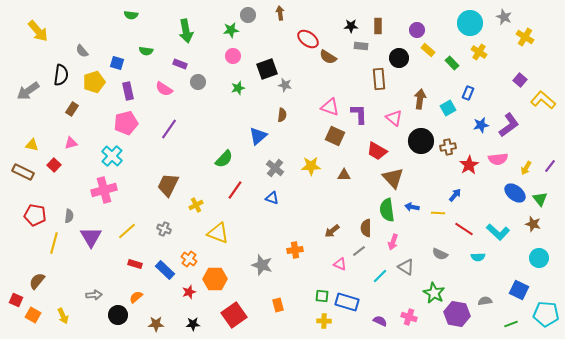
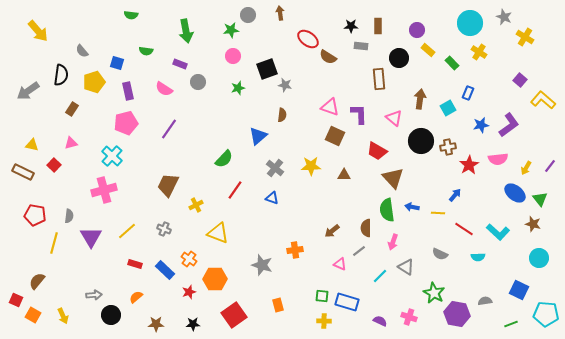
black circle at (118, 315): moved 7 px left
